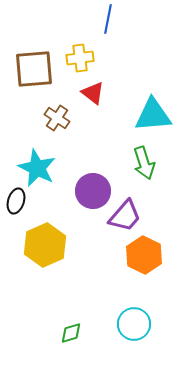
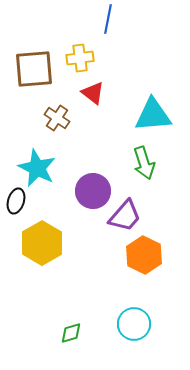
yellow hexagon: moved 3 px left, 2 px up; rotated 6 degrees counterclockwise
